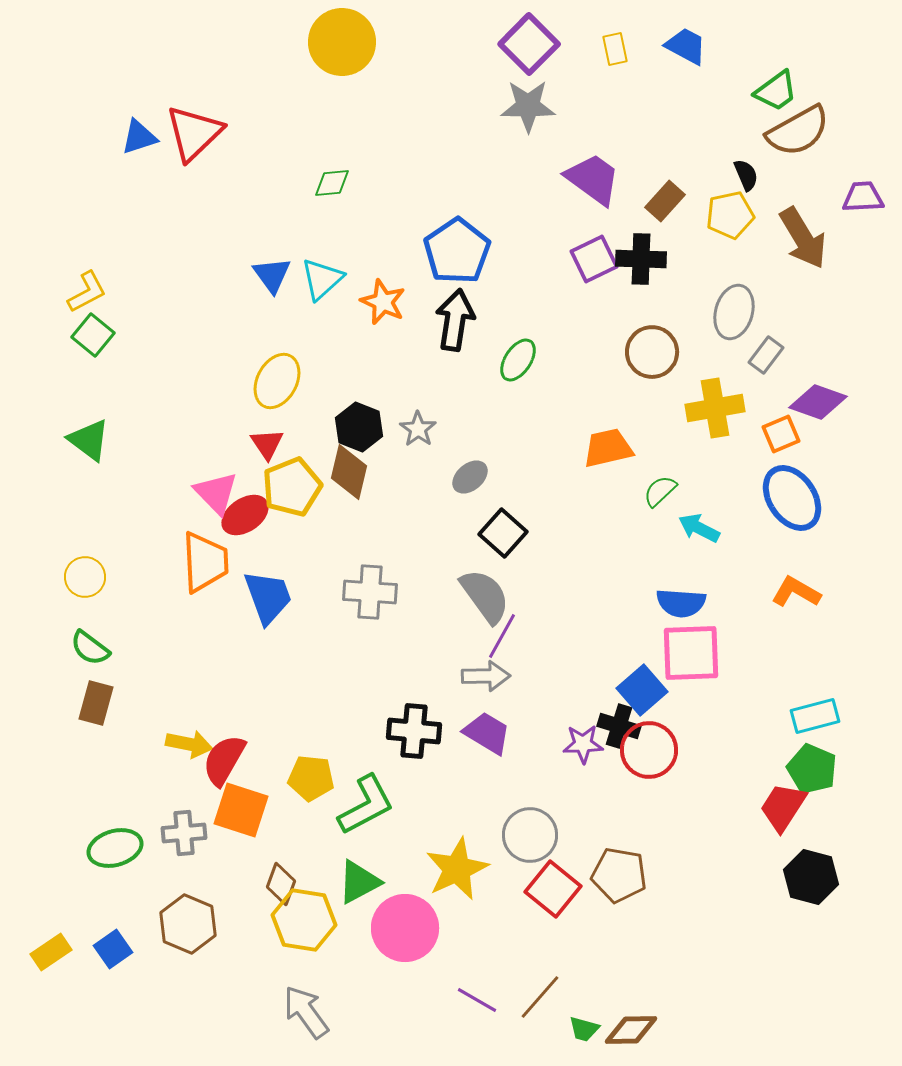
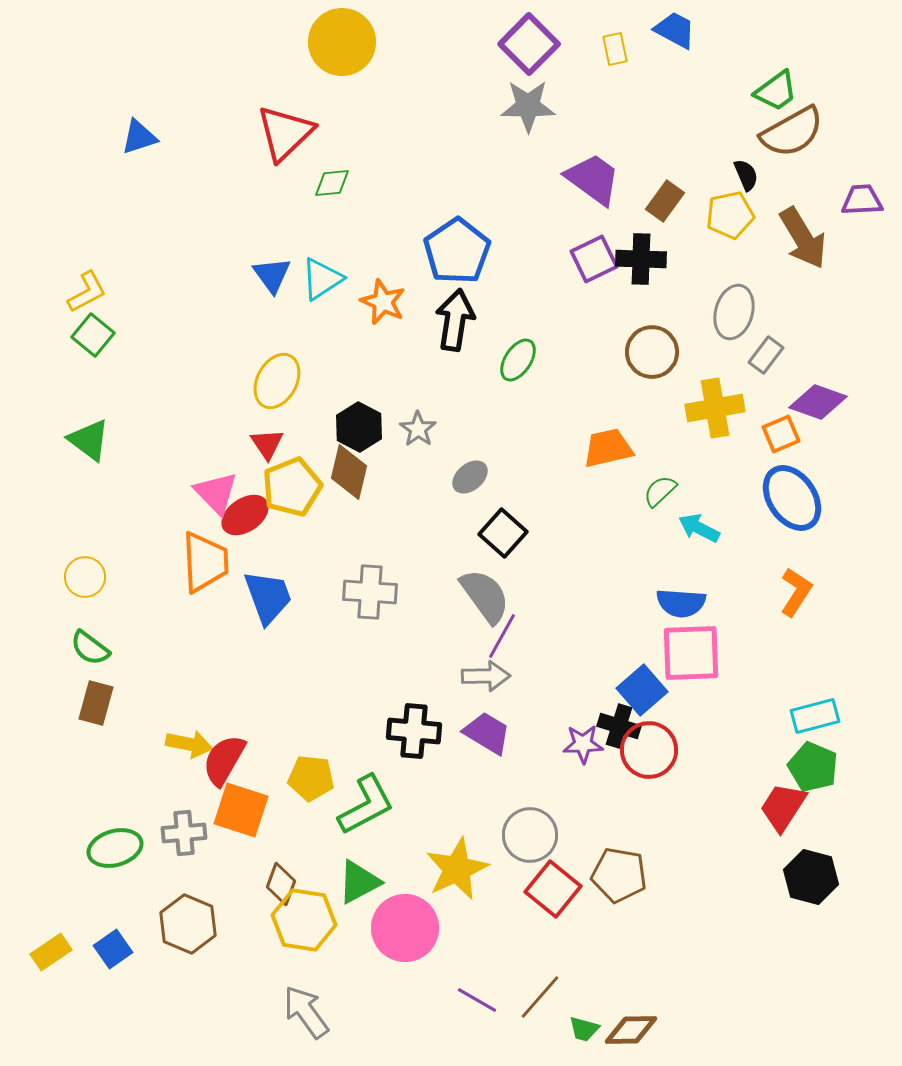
blue trapezoid at (686, 46): moved 11 px left, 16 px up
brown semicircle at (798, 131): moved 6 px left, 1 px down
red triangle at (194, 133): moved 91 px right
purple trapezoid at (863, 197): moved 1 px left, 3 px down
brown rectangle at (665, 201): rotated 6 degrees counterclockwise
cyan triangle at (322, 279): rotated 9 degrees clockwise
black hexagon at (359, 427): rotated 6 degrees clockwise
orange L-shape at (796, 592): rotated 93 degrees clockwise
green pentagon at (812, 769): moved 1 px right, 2 px up
